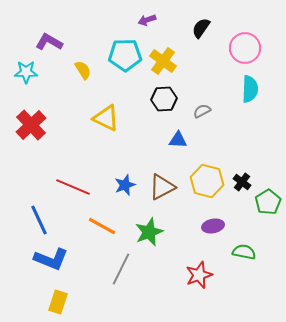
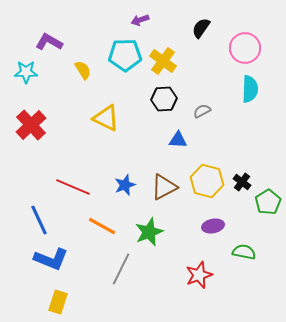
purple arrow: moved 7 px left
brown triangle: moved 2 px right
